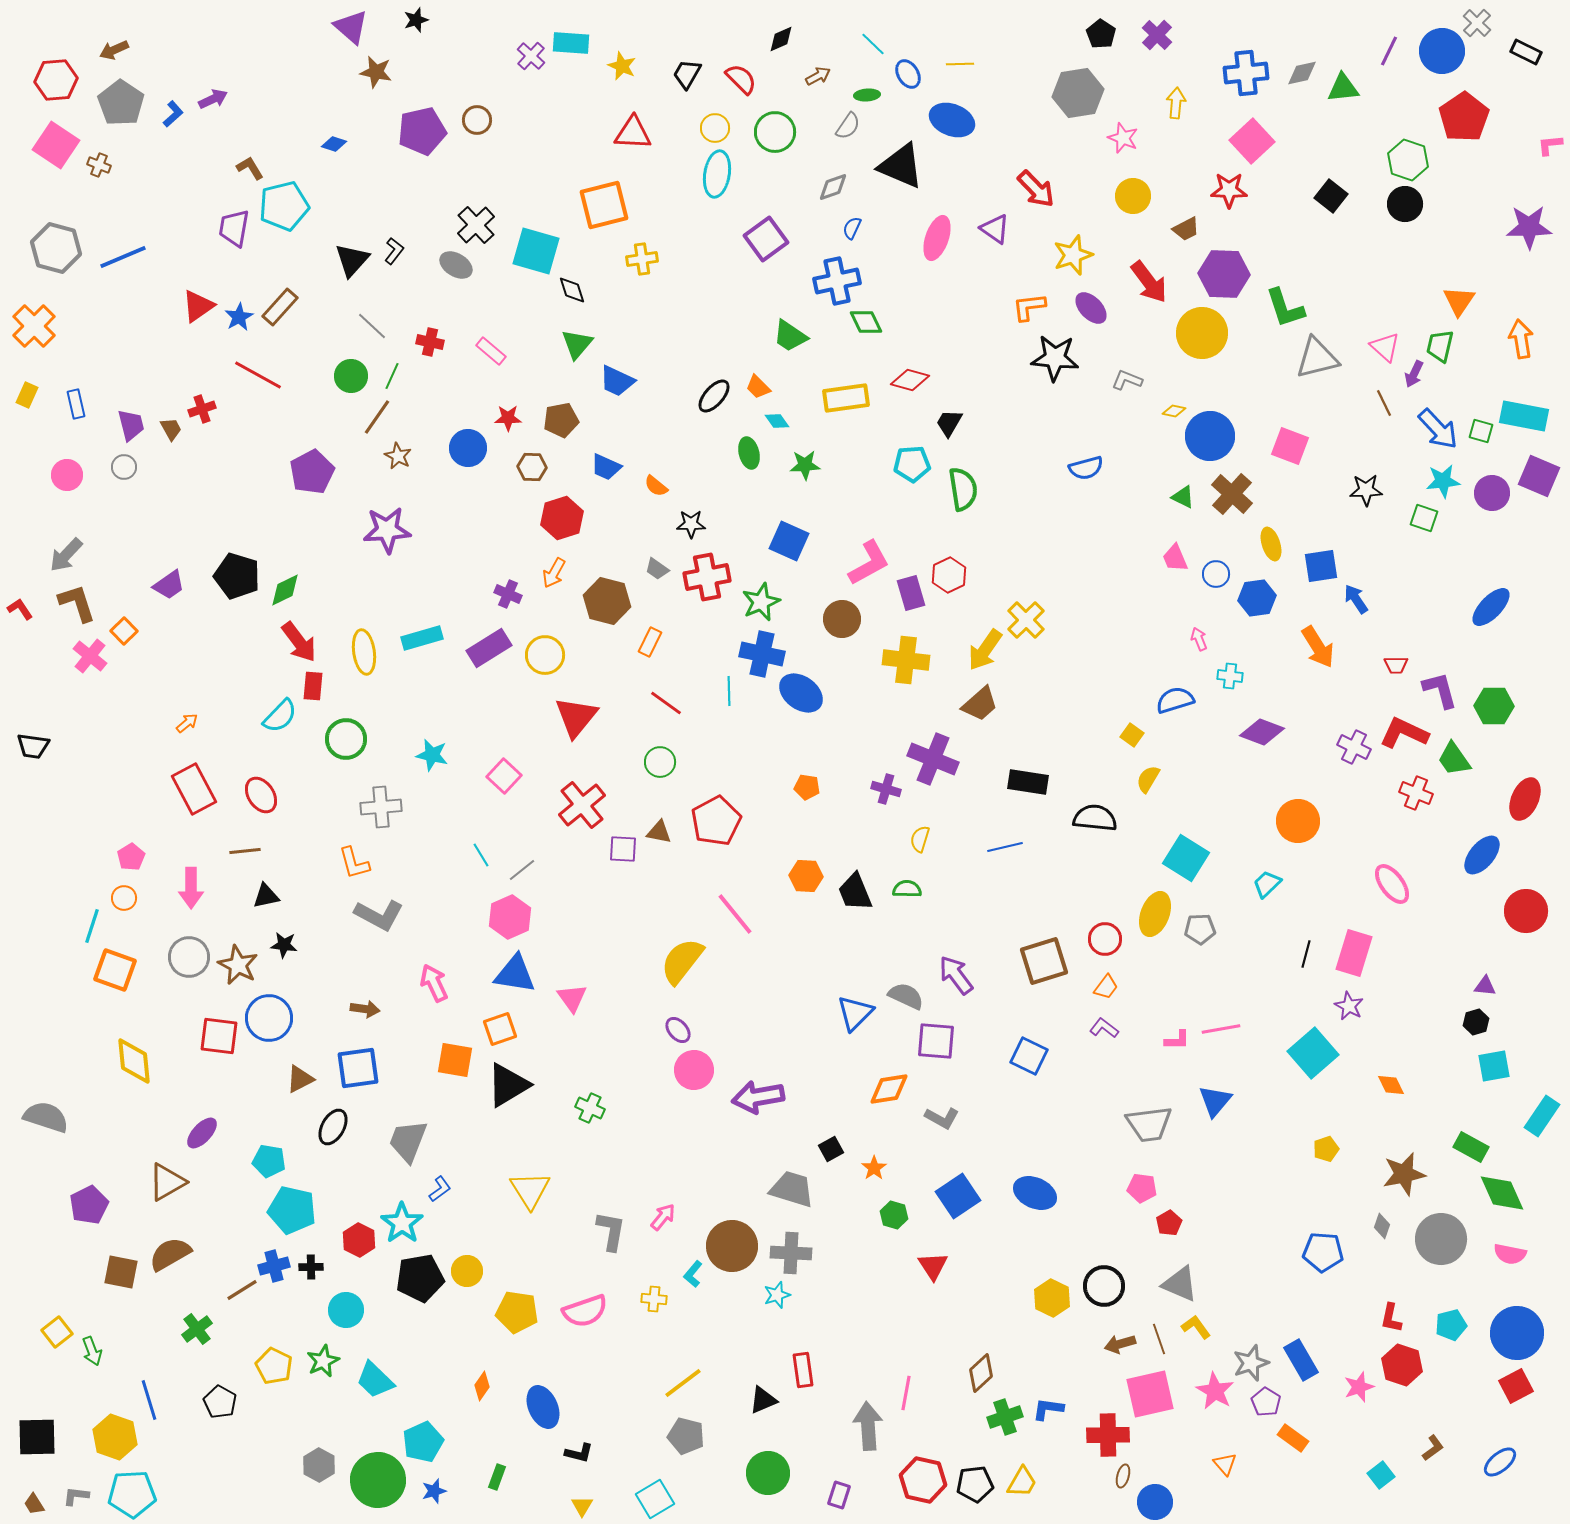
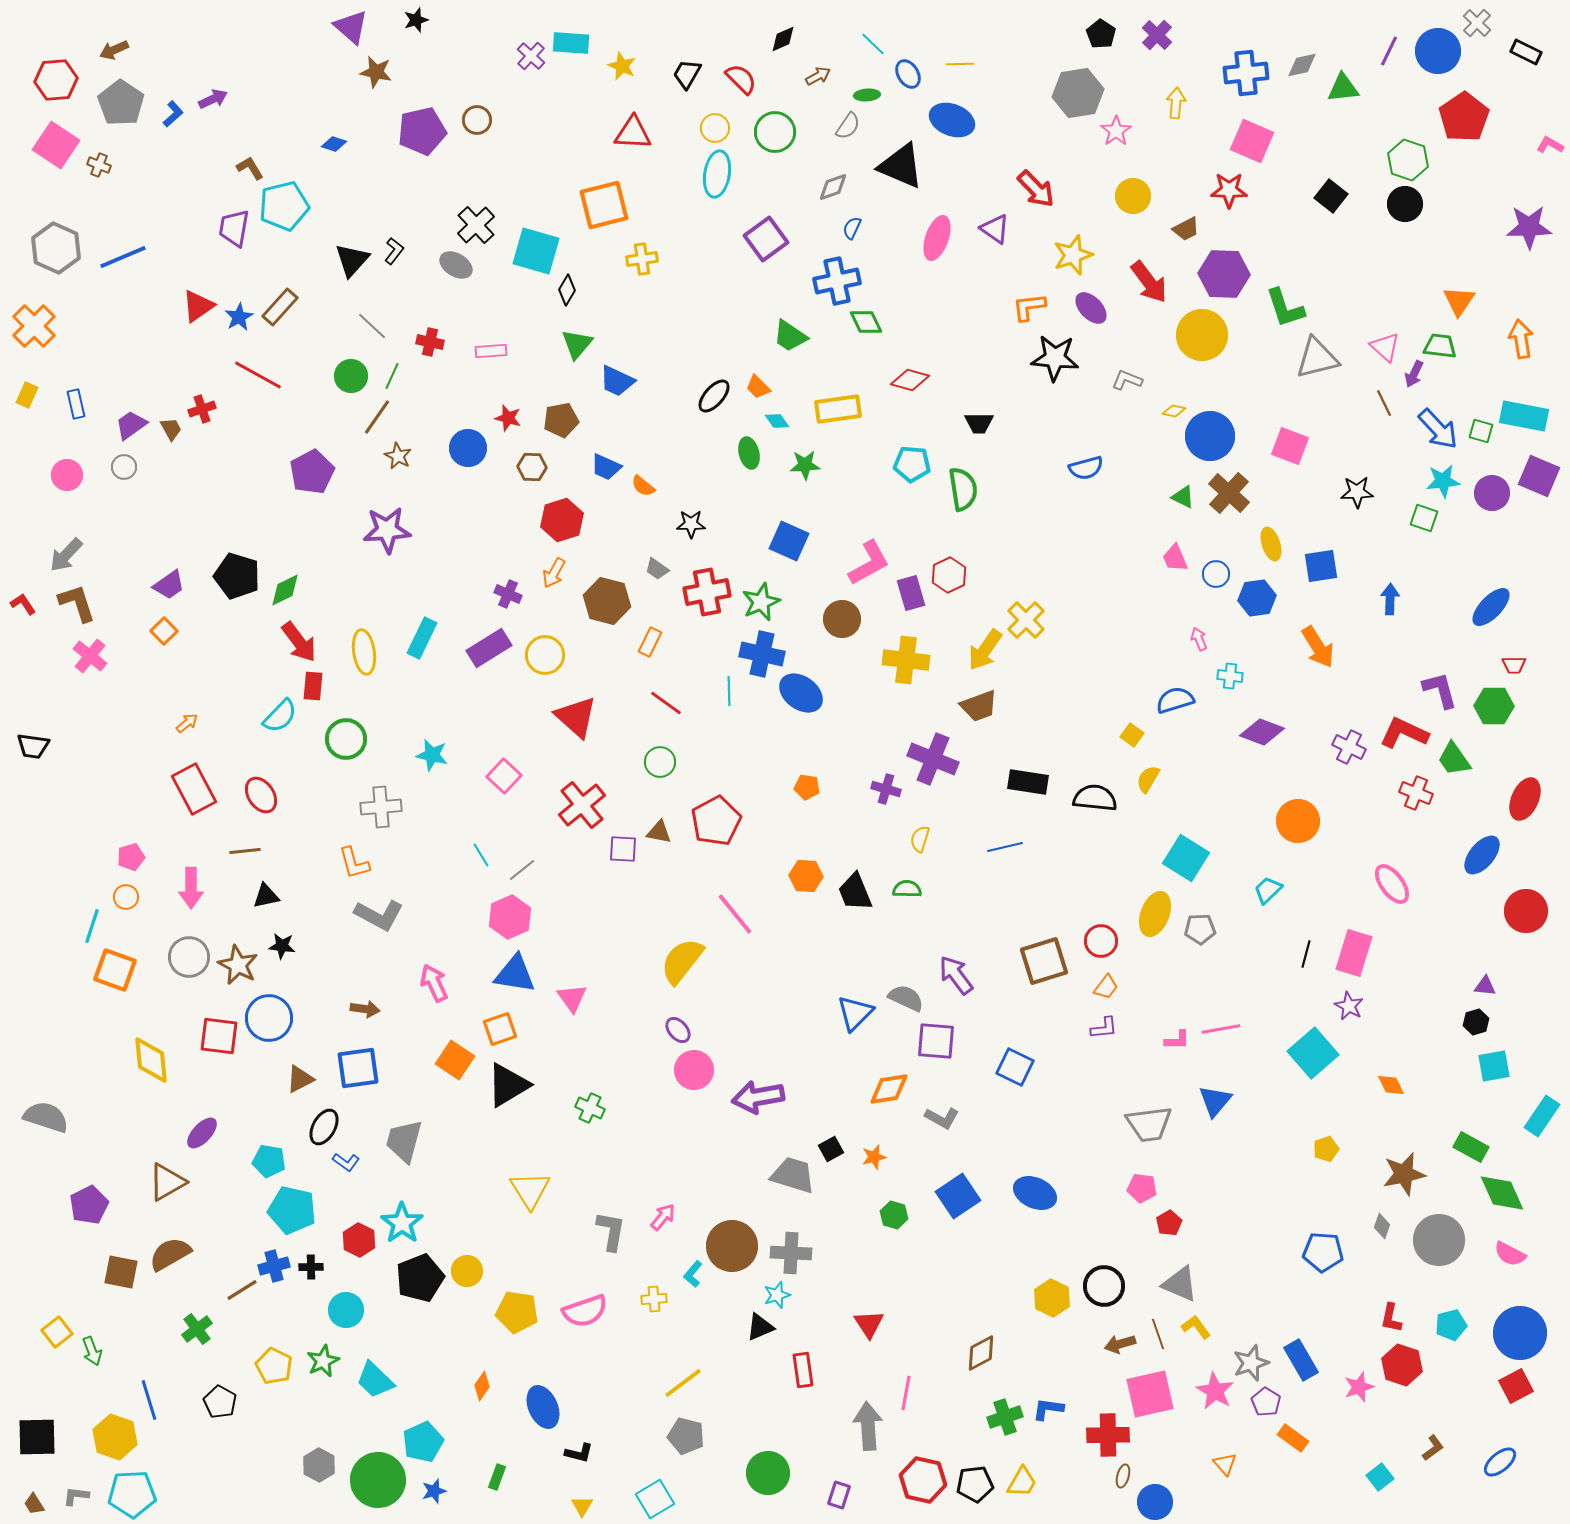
black diamond at (781, 39): moved 2 px right
blue circle at (1442, 51): moved 4 px left
gray diamond at (1302, 73): moved 8 px up
pink star at (1123, 138): moved 7 px left, 7 px up; rotated 16 degrees clockwise
pink square at (1252, 141): rotated 24 degrees counterclockwise
pink L-shape at (1550, 145): rotated 36 degrees clockwise
gray hexagon at (56, 248): rotated 9 degrees clockwise
black diamond at (572, 290): moved 5 px left; rotated 48 degrees clockwise
yellow circle at (1202, 333): moved 2 px down
green trapezoid at (1440, 346): rotated 84 degrees clockwise
pink rectangle at (491, 351): rotated 44 degrees counterclockwise
yellow rectangle at (846, 398): moved 8 px left, 11 px down
red star at (508, 418): rotated 16 degrees clockwise
black trapezoid at (949, 423): moved 30 px right; rotated 120 degrees counterclockwise
purple trapezoid at (131, 425): rotated 112 degrees counterclockwise
cyan pentagon at (912, 464): rotated 9 degrees clockwise
orange semicircle at (656, 486): moved 13 px left
black star at (1366, 490): moved 9 px left, 2 px down
brown cross at (1232, 494): moved 3 px left, 1 px up
red hexagon at (562, 518): moved 2 px down
red cross at (707, 577): moved 15 px down
blue arrow at (1356, 599): moved 34 px right; rotated 36 degrees clockwise
red L-shape at (20, 609): moved 3 px right, 5 px up
orange square at (124, 631): moved 40 px right
cyan rectangle at (422, 638): rotated 48 degrees counterclockwise
red trapezoid at (1396, 665): moved 118 px right
brown trapezoid at (980, 704): moved 1 px left, 2 px down; rotated 21 degrees clockwise
red triangle at (576, 717): rotated 27 degrees counterclockwise
purple cross at (1354, 747): moved 5 px left
black semicircle at (1095, 818): moved 20 px up
pink pentagon at (131, 857): rotated 16 degrees clockwise
cyan trapezoid at (1267, 884): moved 1 px right, 6 px down
orange circle at (124, 898): moved 2 px right, 1 px up
red circle at (1105, 939): moved 4 px left, 2 px down
black star at (284, 945): moved 2 px left, 1 px down
gray semicircle at (906, 996): moved 2 px down
purple L-shape at (1104, 1028): rotated 136 degrees clockwise
blue square at (1029, 1056): moved 14 px left, 11 px down
orange square at (455, 1060): rotated 24 degrees clockwise
yellow diamond at (134, 1061): moved 17 px right, 1 px up
black ellipse at (333, 1127): moved 9 px left
gray trapezoid at (408, 1141): moved 4 px left; rotated 6 degrees counterclockwise
orange star at (874, 1168): moved 11 px up; rotated 20 degrees clockwise
blue L-shape at (440, 1189): moved 94 px left, 27 px up; rotated 72 degrees clockwise
gray trapezoid at (792, 1189): moved 1 px right, 14 px up
gray circle at (1441, 1239): moved 2 px left, 1 px down
pink semicircle at (1510, 1254): rotated 16 degrees clockwise
red triangle at (933, 1266): moved 64 px left, 58 px down
black pentagon at (420, 1278): rotated 12 degrees counterclockwise
yellow cross at (654, 1299): rotated 10 degrees counterclockwise
blue circle at (1517, 1333): moved 3 px right
brown line at (1159, 1339): moved 1 px left, 5 px up
brown diamond at (981, 1373): moved 20 px up; rotated 15 degrees clockwise
black triangle at (763, 1400): moved 3 px left, 73 px up
cyan square at (1381, 1475): moved 1 px left, 2 px down
